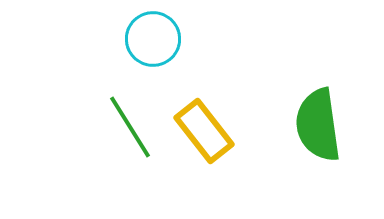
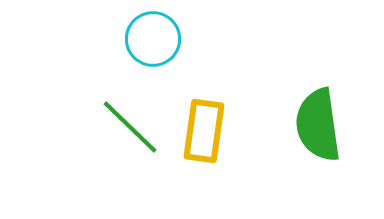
green line: rotated 14 degrees counterclockwise
yellow rectangle: rotated 46 degrees clockwise
